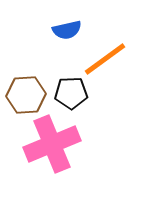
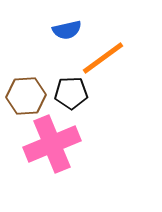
orange line: moved 2 px left, 1 px up
brown hexagon: moved 1 px down
